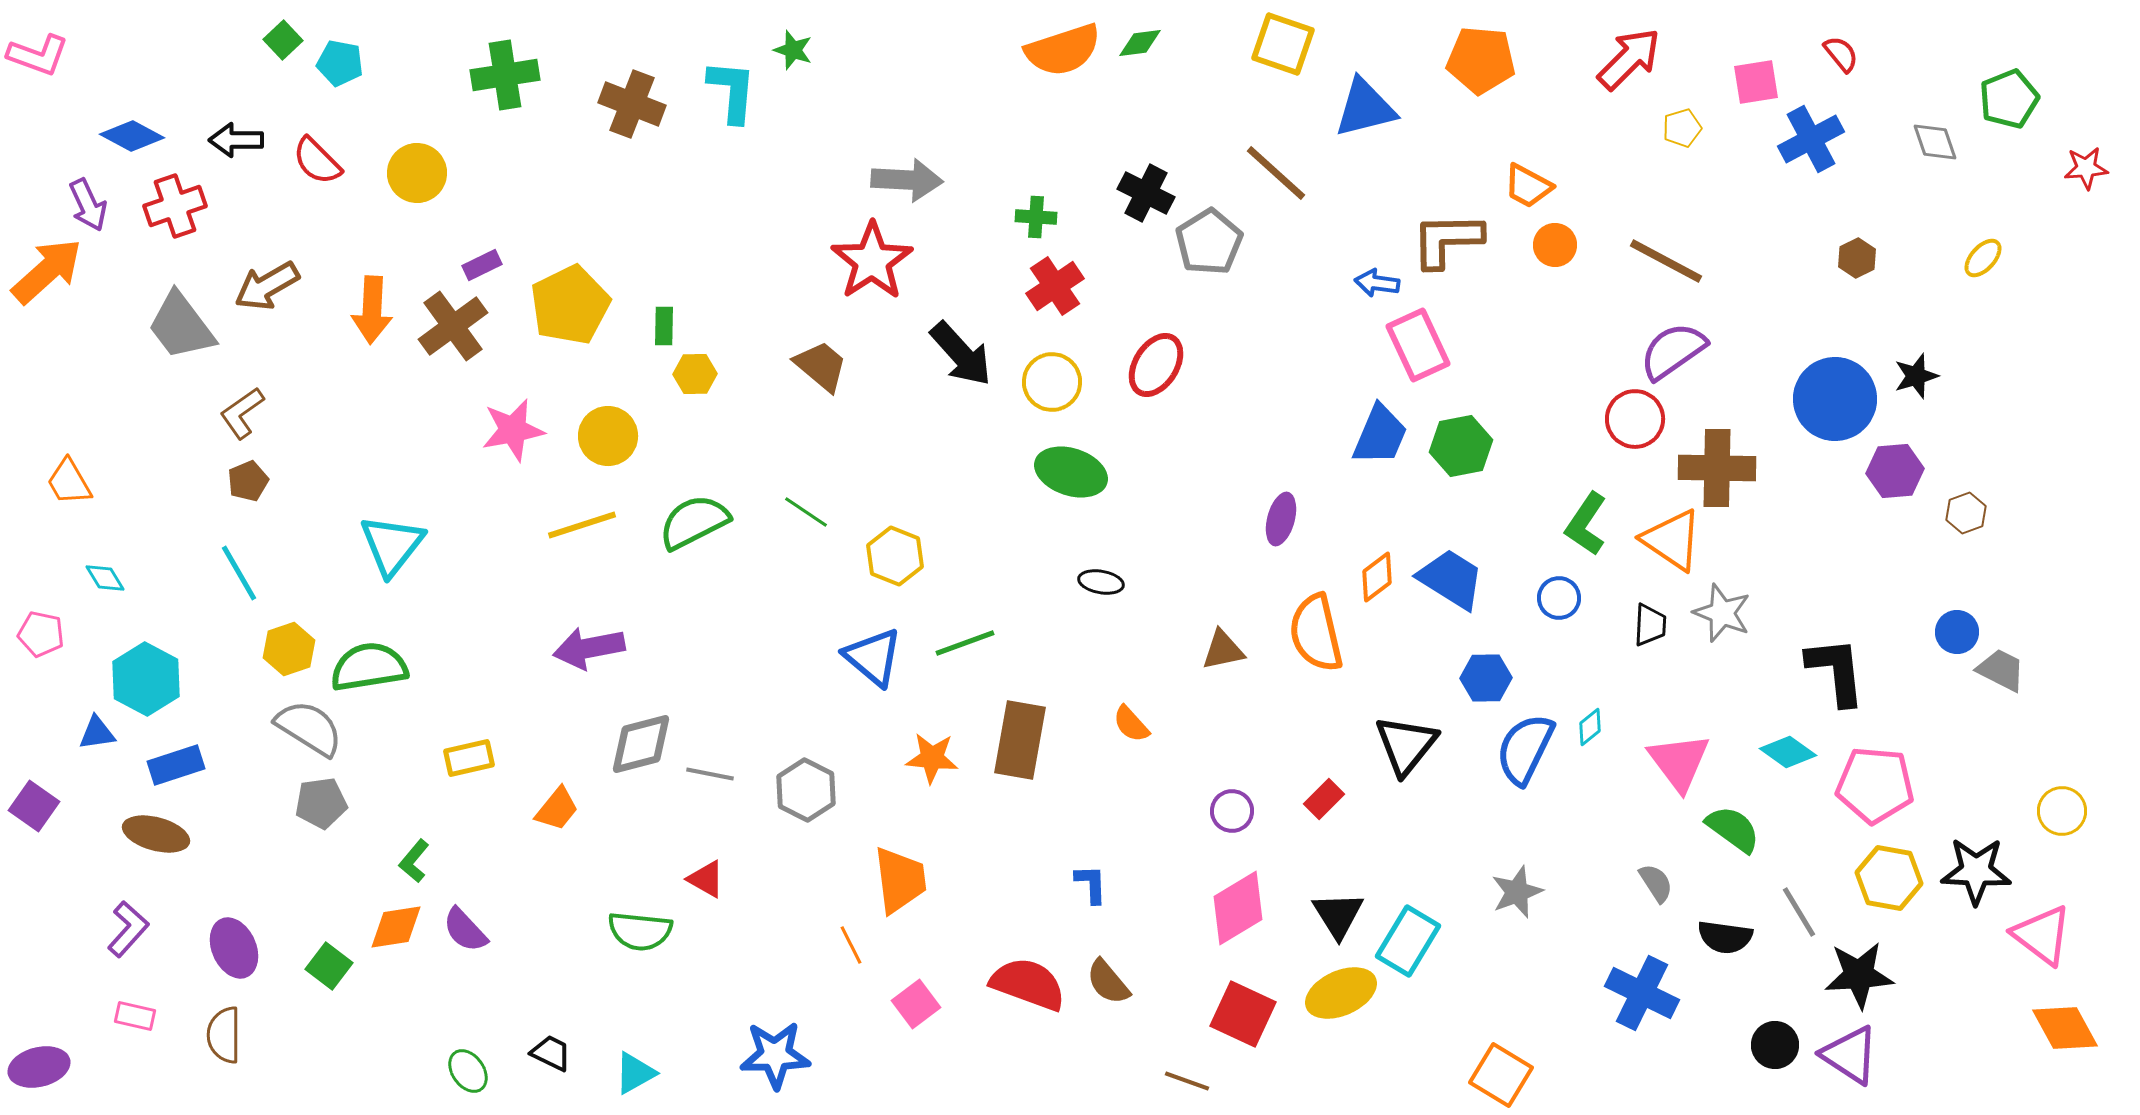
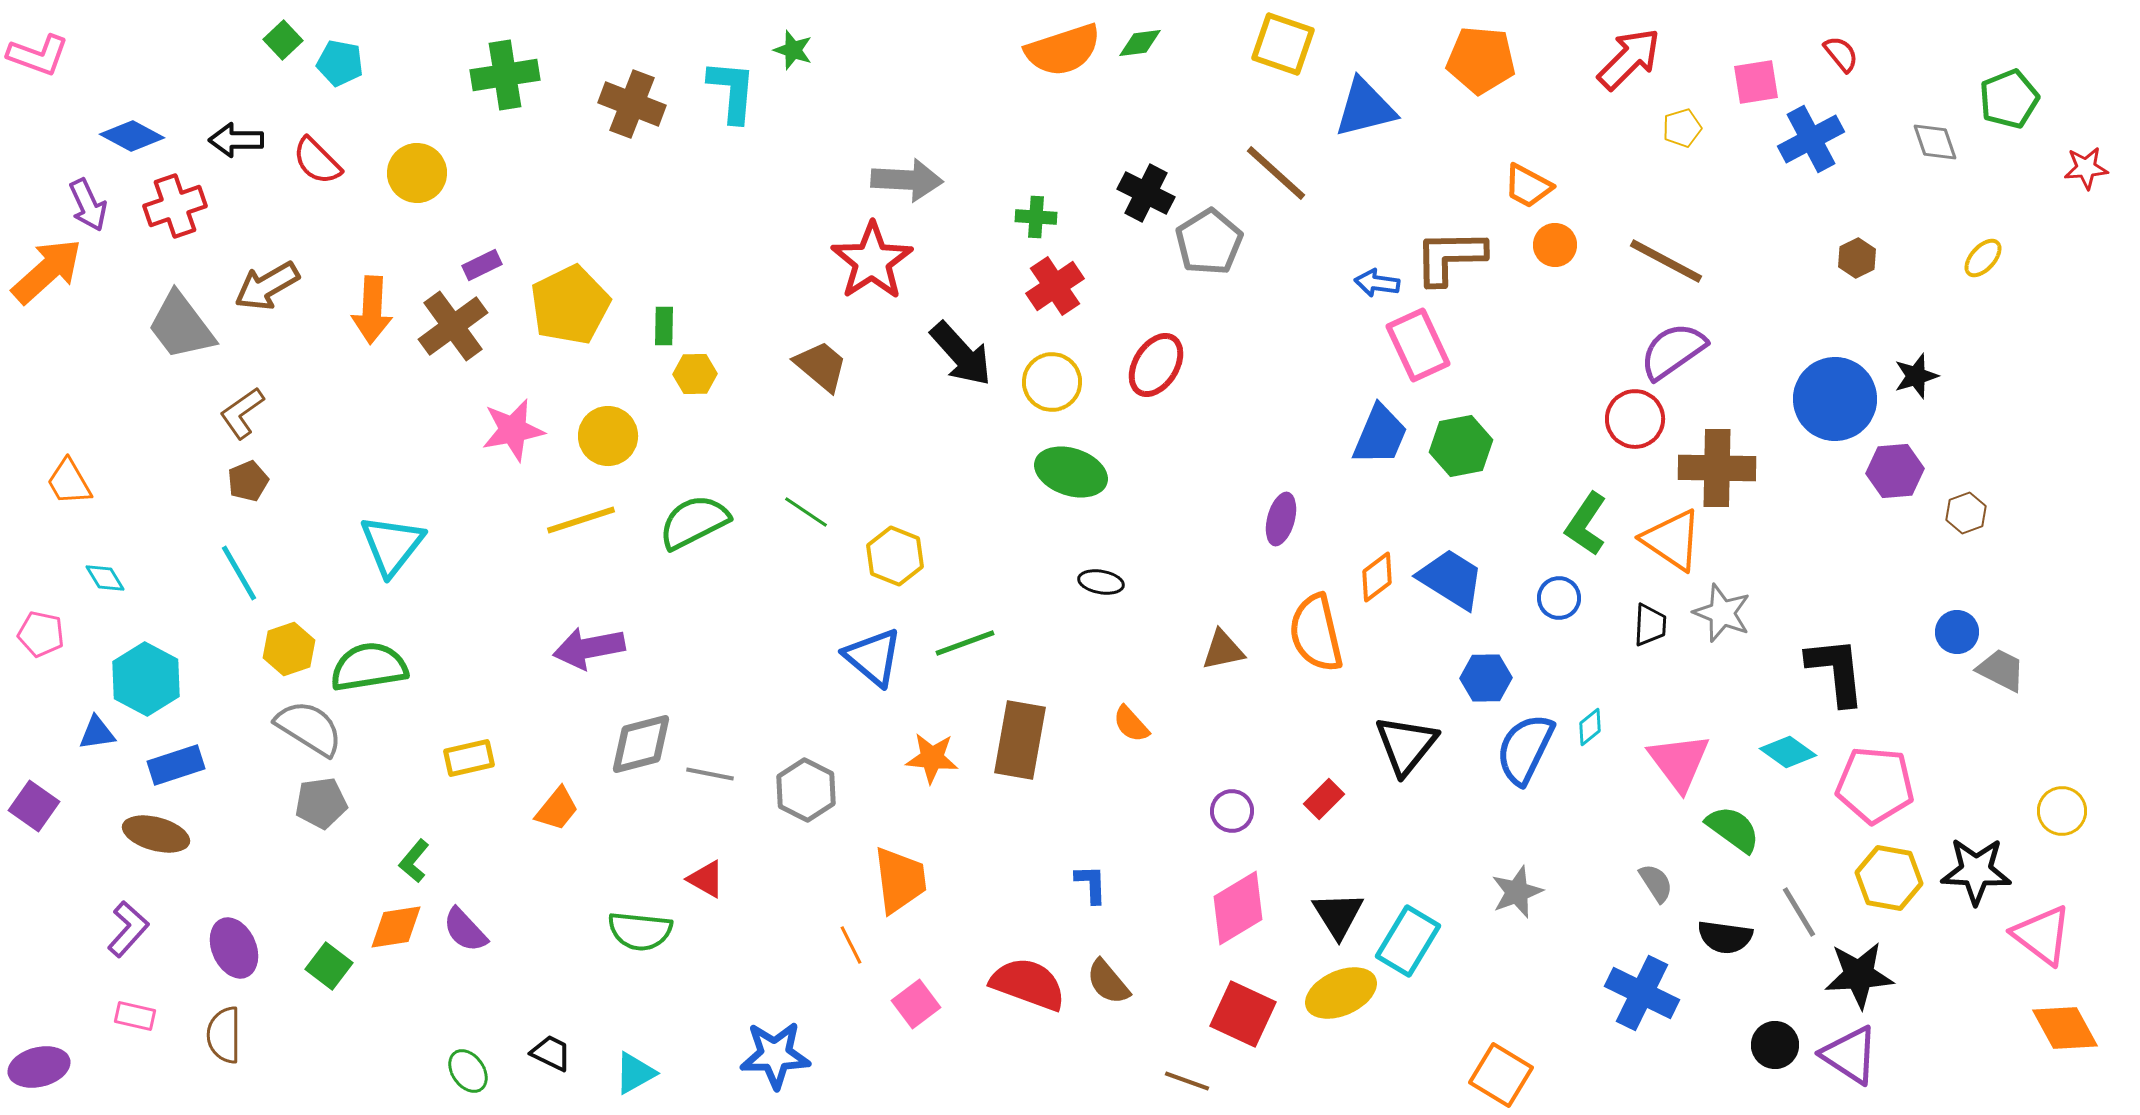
brown L-shape at (1447, 240): moved 3 px right, 17 px down
yellow line at (582, 525): moved 1 px left, 5 px up
